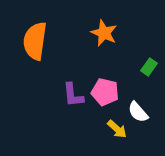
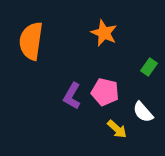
orange semicircle: moved 4 px left
purple L-shape: moved 1 px left, 1 px down; rotated 36 degrees clockwise
white semicircle: moved 5 px right
